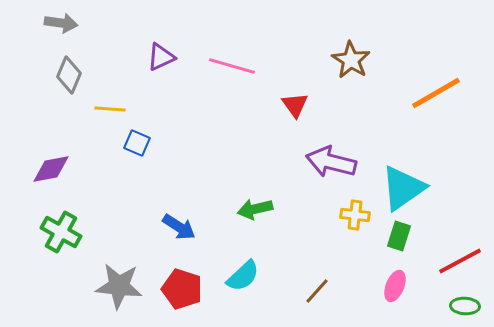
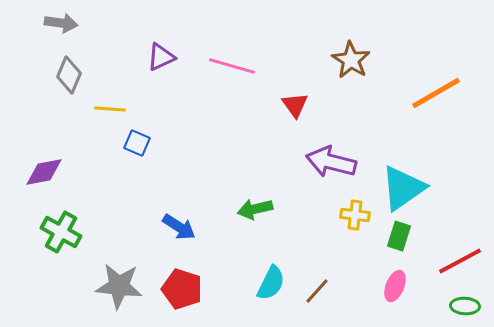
purple diamond: moved 7 px left, 3 px down
cyan semicircle: moved 28 px right, 7 px down; rotated 21 degrees counterclockwise
